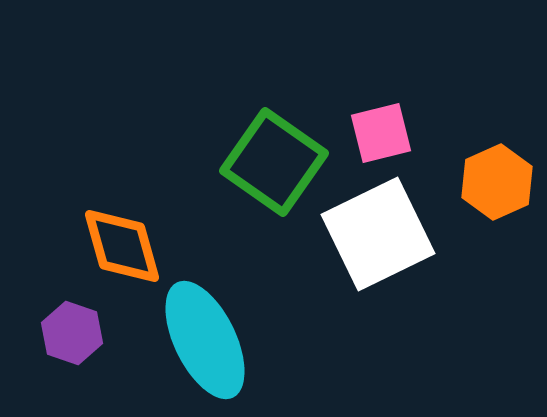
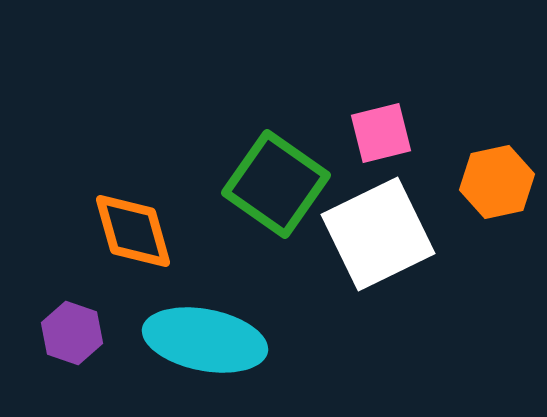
green square: moved 2 px right, 22 px down
orange hexagon: rotated 12 degrees clockwise
orange diamond: moved 11 px right, 15 px up
cyan ellipse: rotated 53 degrees counterclockwise
